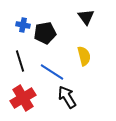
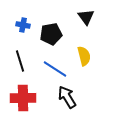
black pentagon: moved 6 px right, 1 px down
blue line: moved 3 px right, 3 px up
red cross: rotated 30 degrees clockwise
